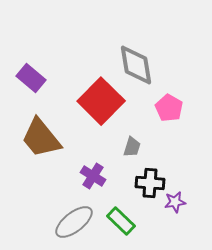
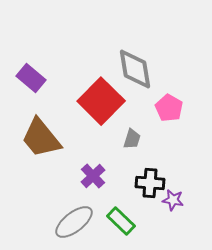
gray diamond: moved 1 px left, 4 px down
gray trapezoid: moved 8 px up
purple cross: rotated 15 degrees clockwise
purple star: moved 2 px left, 2 px up; rotated 20 degrees clockwise
